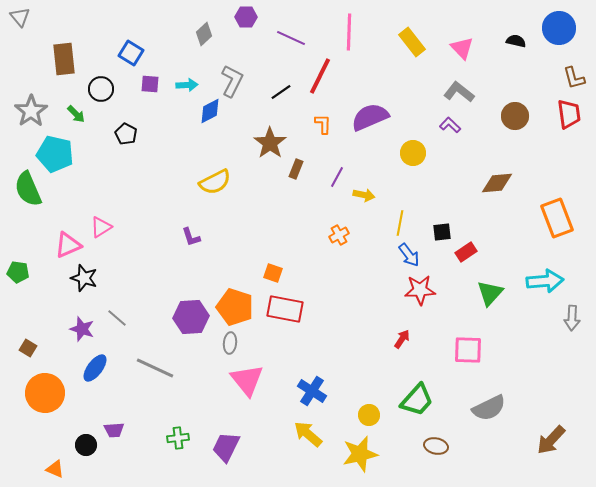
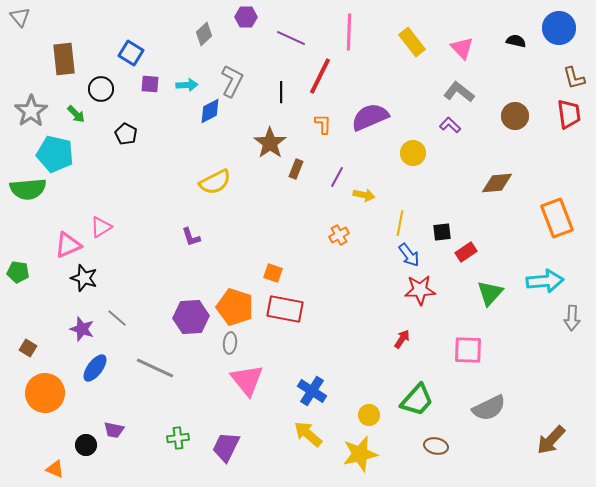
black line at (281, 92): rotated 55 degrees counterclockwise
green semicircle at (28, 189): rotated 72 degrees counterclockwise
purple trapezoid at (114, 430): rotated 15 degrees clockwise
